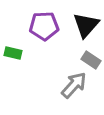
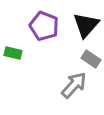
purple pentagon: rotated 24 degrees clockwise
gray rectangle: moved 1 px up
